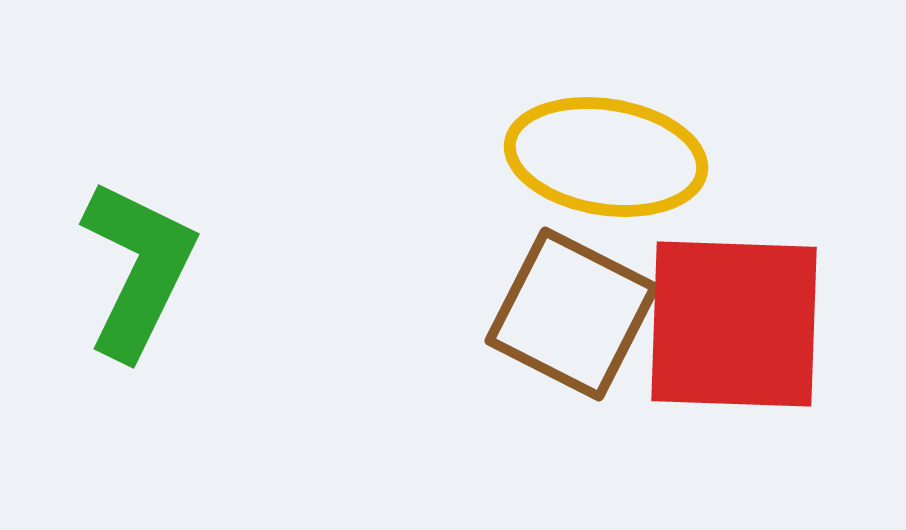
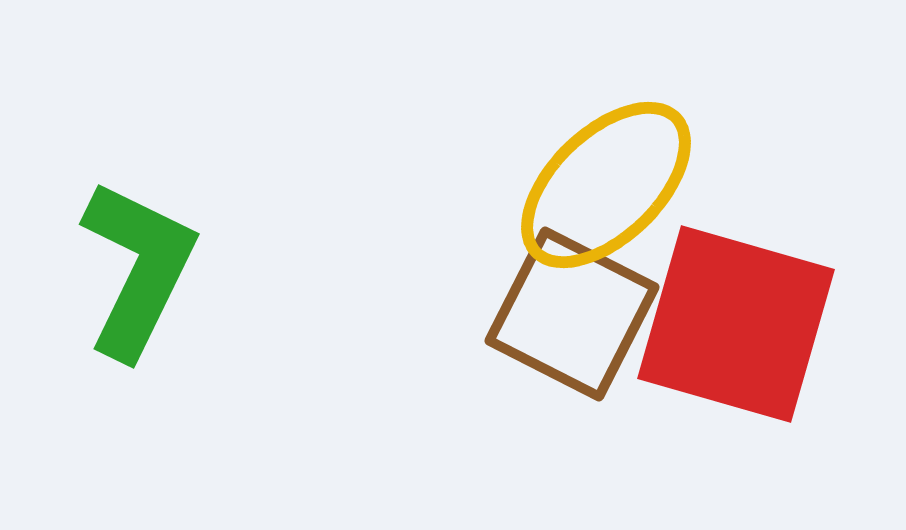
yellow ellipse: moved 28 px down; rotated 53 degrees counterclockwise
red square: moved 2 px right; rotated 14 degrees clockwise
